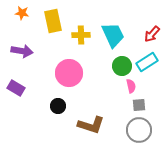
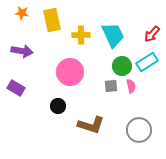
yellow rectangle: moved 1 px left, 1 px up
pink circle: moved 1 px right, 1 px up
gray square: moved 28 px left, 19 px up
